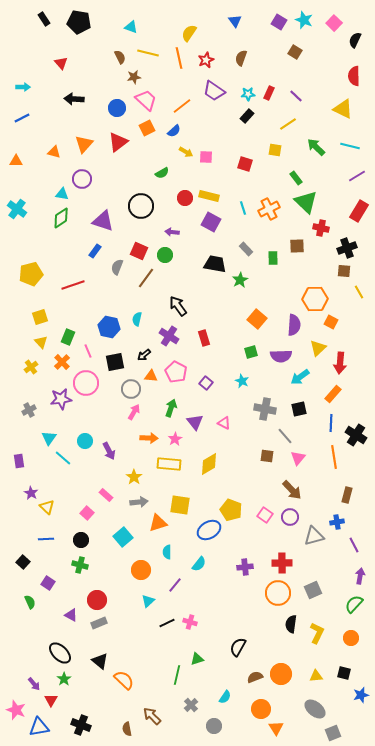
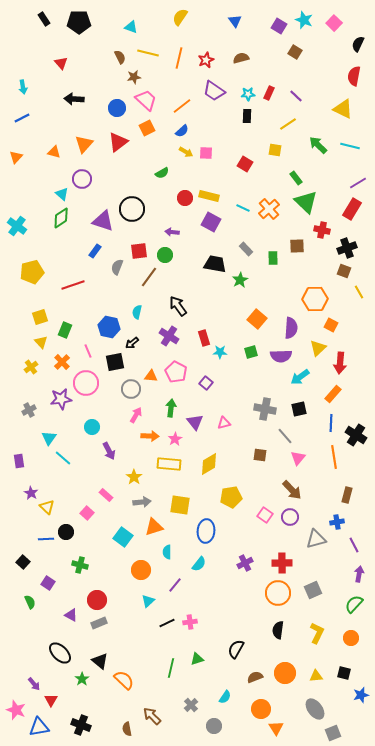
black pentagon at (79, 22): rotated 10 degrees counterclockwise
purple square at (279, 22): moved 4 px down
yellow semicircle at (189, 33): moved 9 px left, 16 px up
black semicircle at (355, 40): moved 3 px right, 4 px down
orange line at (179, 58): rotated 25 degrees clockwise
brown semicircle at (241, 58): rotated 56 degrees clockwise
red semicircle at (354, 76): rotated 12 degrees clockwise
cyan arrow at (23, 87): rotated 80 degrees clockwise
black rectangle at (247, 116): rotated 40 degrees counterclockwise
blue semicircle at (174, 131): moved 8 px right
green arrow at (316, 147): moved 2 px right, 2 px up
pink square at (206, 157): moved 4 px up
orange triangle at (16, 161): moved 4 px up; rotated 48 degrees counterclockwise
red square at (245, 164): rotated 14 degrees clockwise
purple line at (357, 176): moved 1 px right, 7 px down
cyan triangle at (62, 194): rotated 32 degrees clockwise
black circle at (141, 206): moved 9 px left, 3 px down
cyan line at (243, 208): rotated 48 degrees counterclockwise
cyan cross at (17, 209): moved 17 px down
orange cross at (269, 209): rotated 15 degrees counterclockwise
red rectangle at (359, 211): moved 7 px left, 2 px up
red cross at (321, 228): moved 1 px right, 2 px down
red square at (139, 251): rotated 30 degrees counterclockwise
brown square at (344, 271): rotated 16 degrees clockwise
yellow pentagon at (31, 274): moved 1 px right, 2 px up
brown line at (146, 278): moved 3 px right, 1 px up
cyan semicircle at (137, 319): moved 7 px up
orange square at (331, 322): moved 3 px down
purple semicircle at (294, 325): moved 3 px left, 3 px down
green rectangle at (68, 337): moved 3 px left, 7 px up
black arrow at (144, 355): moved 12 px left, 12 px up
cyan star at (242, 381): moved 22 px left, 29 px up; rotated 24 degrees counterclockwise
green arrow at (171, 408): rotated 12 degrees counterclockwise
pink arrow at (134, 412): moved 2 px right, 3 px down
pink triangle at (224, 423): rotated 40 degrees counterclockwise
orange arrow at (149, 438): moved 1 px right, 2 px up
cyan circle at (85, 441): moved 7 px right, 14 px up
brown square at (267, 456): moved 7 px left, 1 px up
gray arrow at (139, 502): moved 3 px right
yellow pentagon at (231, 510): moved 13 px up; rotated 30 degrees counterclockwise
orange triangle at (158, 523): moved 4 px left, 4 px down
blue ellipse at (209, 530): moved 3 px left, 1 px down; rotated 55 degrees counterclockwise
gray triangle at (314, 536): moved 2 px right, 3 px down
cyan square at (123, 537): rotated 12 degrees counterclockwise
black circle at (81, 540): moved 15 px left, 8 px up
purple cross at (245, 567): moved 4 px up; rotated 21 degrees counterclockwise
purple arrow at (360, 576): moved 1 px left, 2 px up
pink cross at (190, 622): rotated 24 degrees counterclockwise
black semicircle at (291, 624): moved 13 px left, 6 px down
black semicircle at (238, 647): moved 2 px left, 2 px down
orange circle at (281, 674): moved 4 px right, 1 px up
green line at (177, 675): moved 6 px left, 7 px up
green star at (64, 679): moved 18 px right
gray ellipse at (315, 709): rotated 15 degrees clockwise
